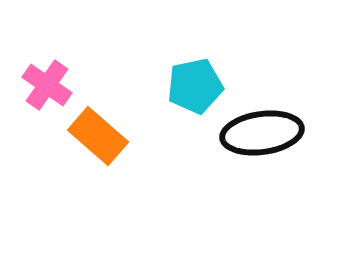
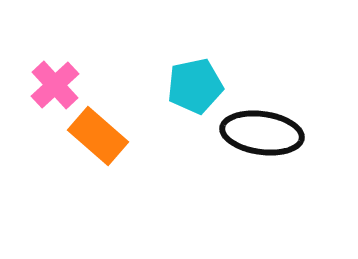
pink cross: moved 8 px right; rotated 12 degrees clockwise
black ellipse: rotated 16 degrees clockwise
